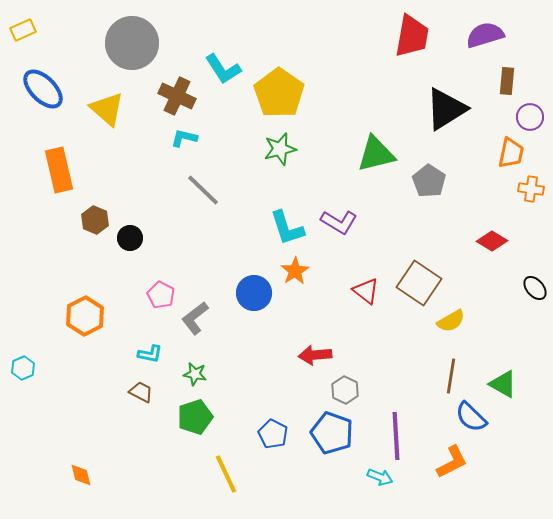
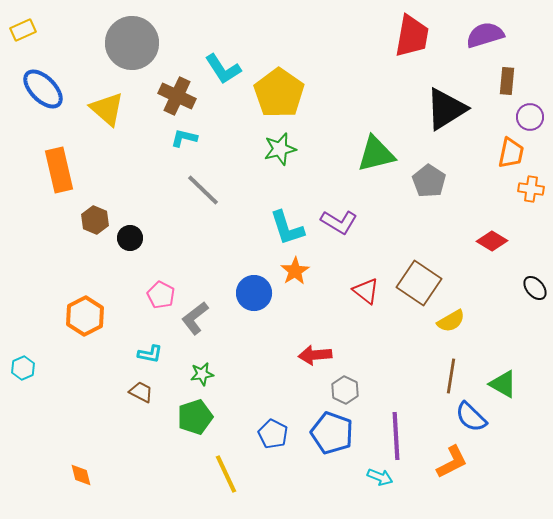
green star at (195, 374): moved 7 px right; rotated 20 degrees counterclockwise
